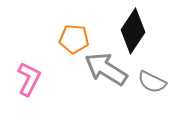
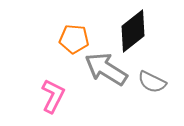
black diamond: rotated 18 degrees clockwise
pink L-shape: moved 24 px right, 17 px down
